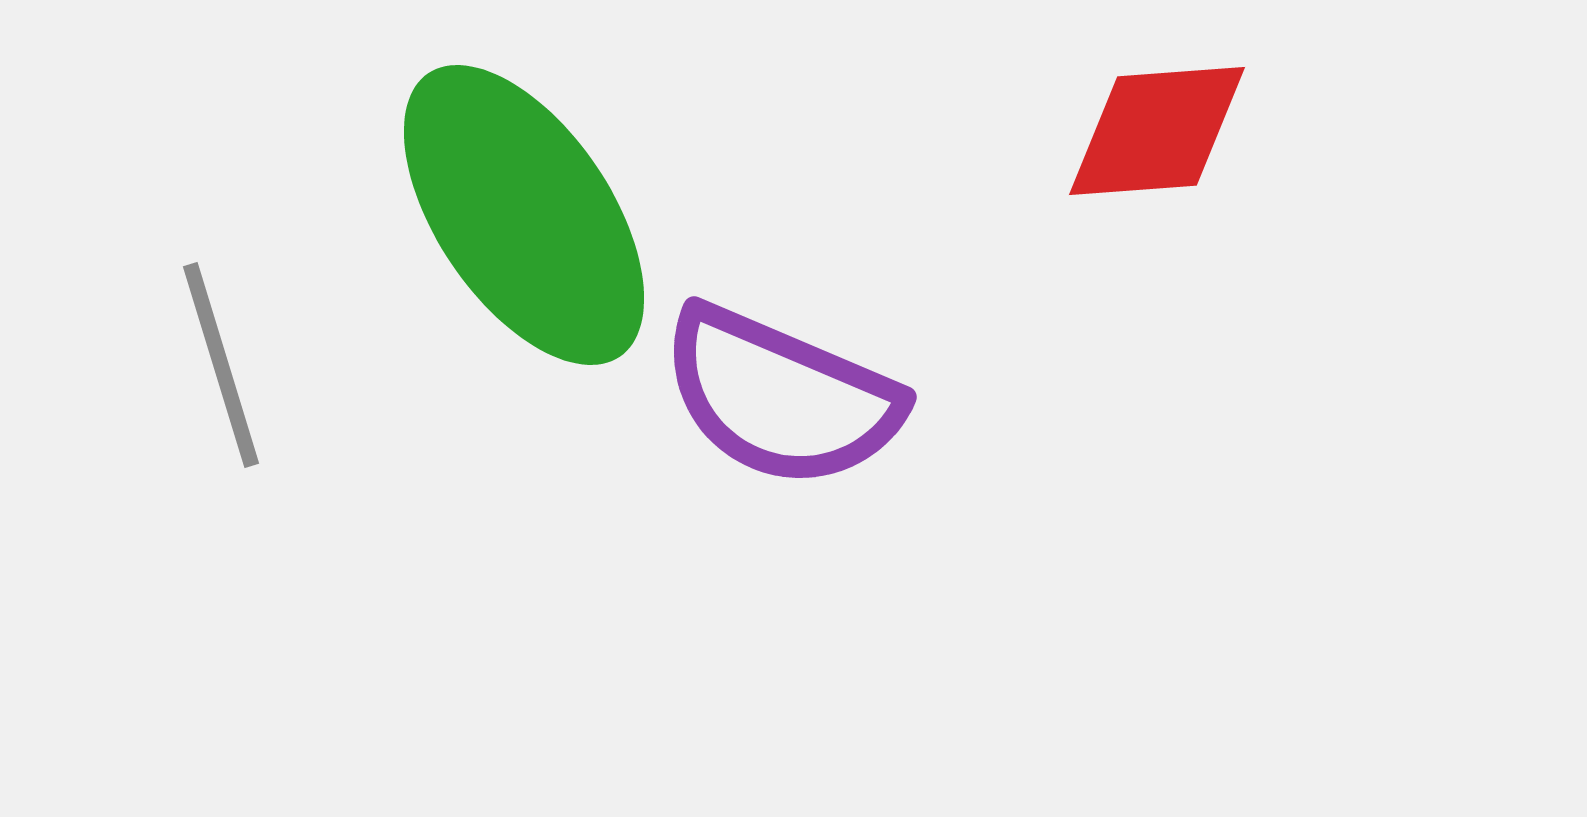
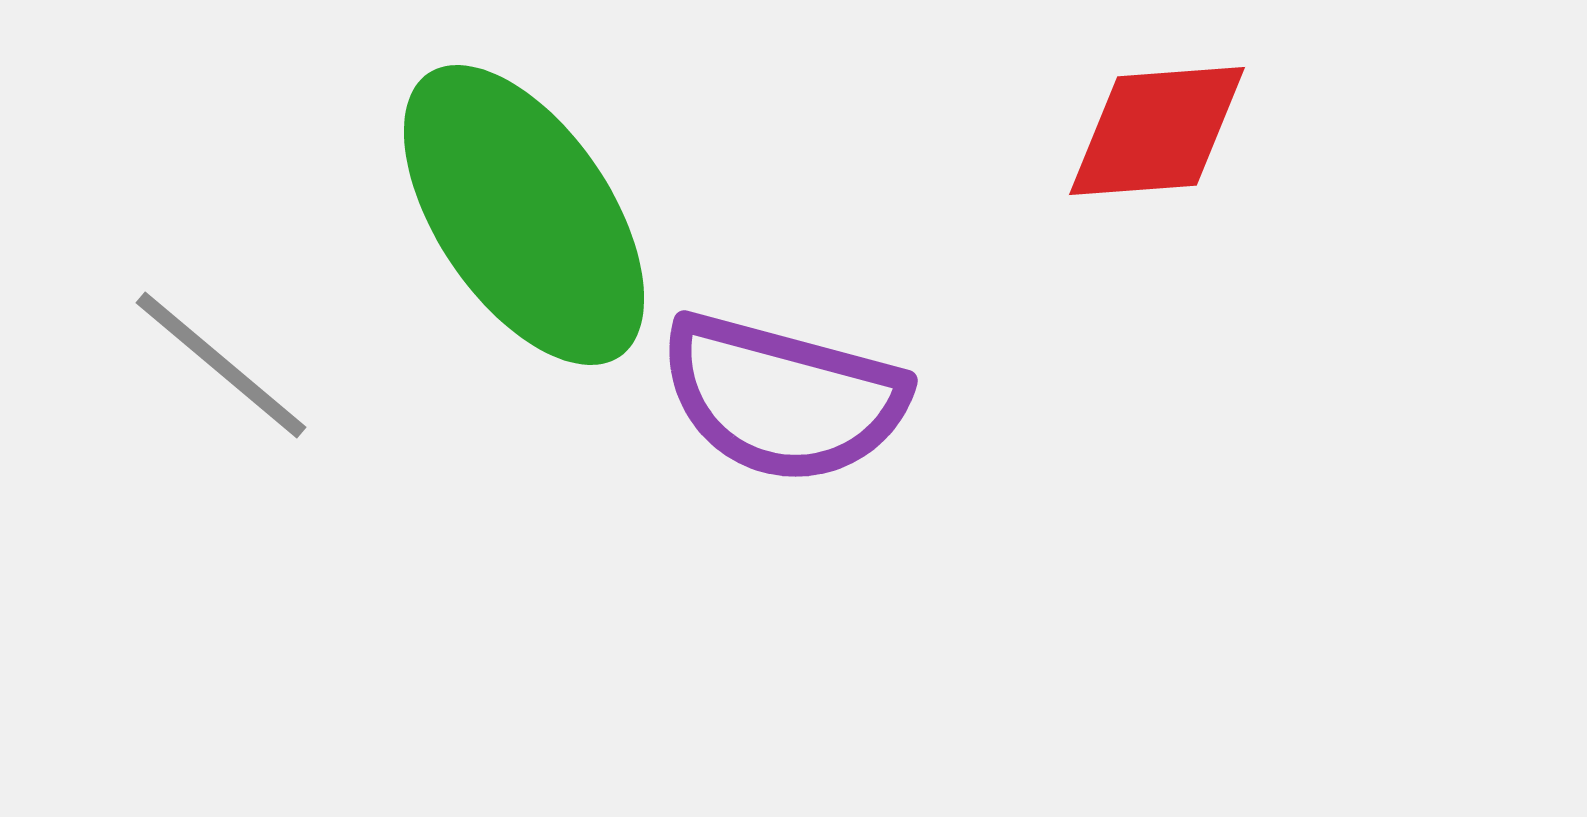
gray line: rotated 33 degrees counterclockwise
purple semicircle: moved 2 px right, 1 px down; rotated 8 degrees counterclockwise
